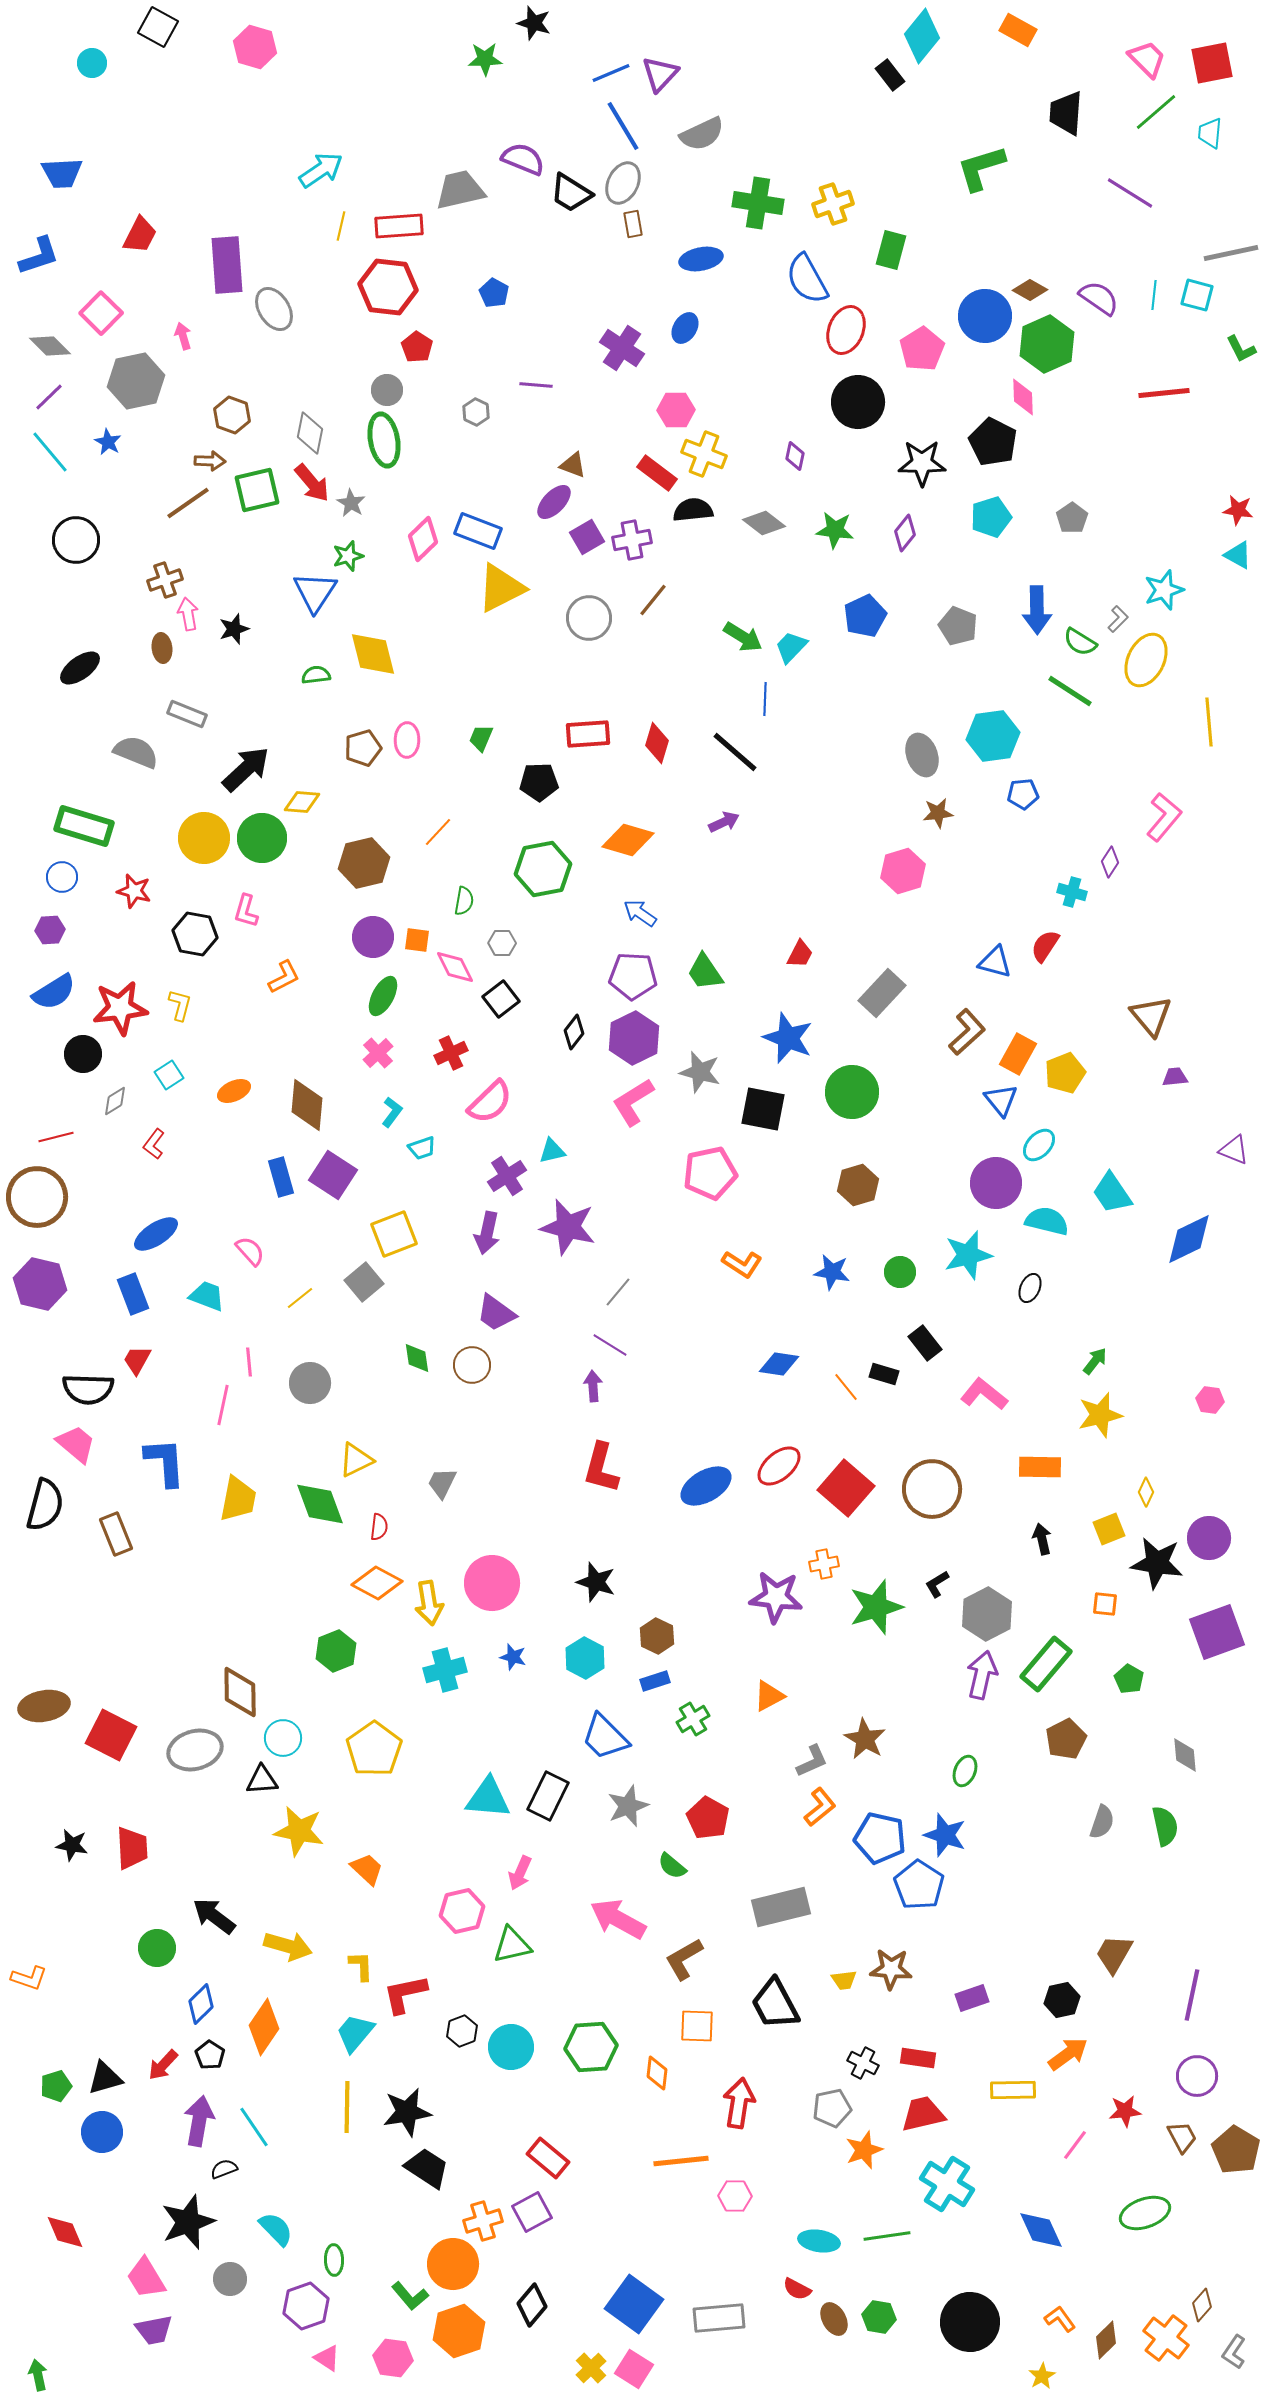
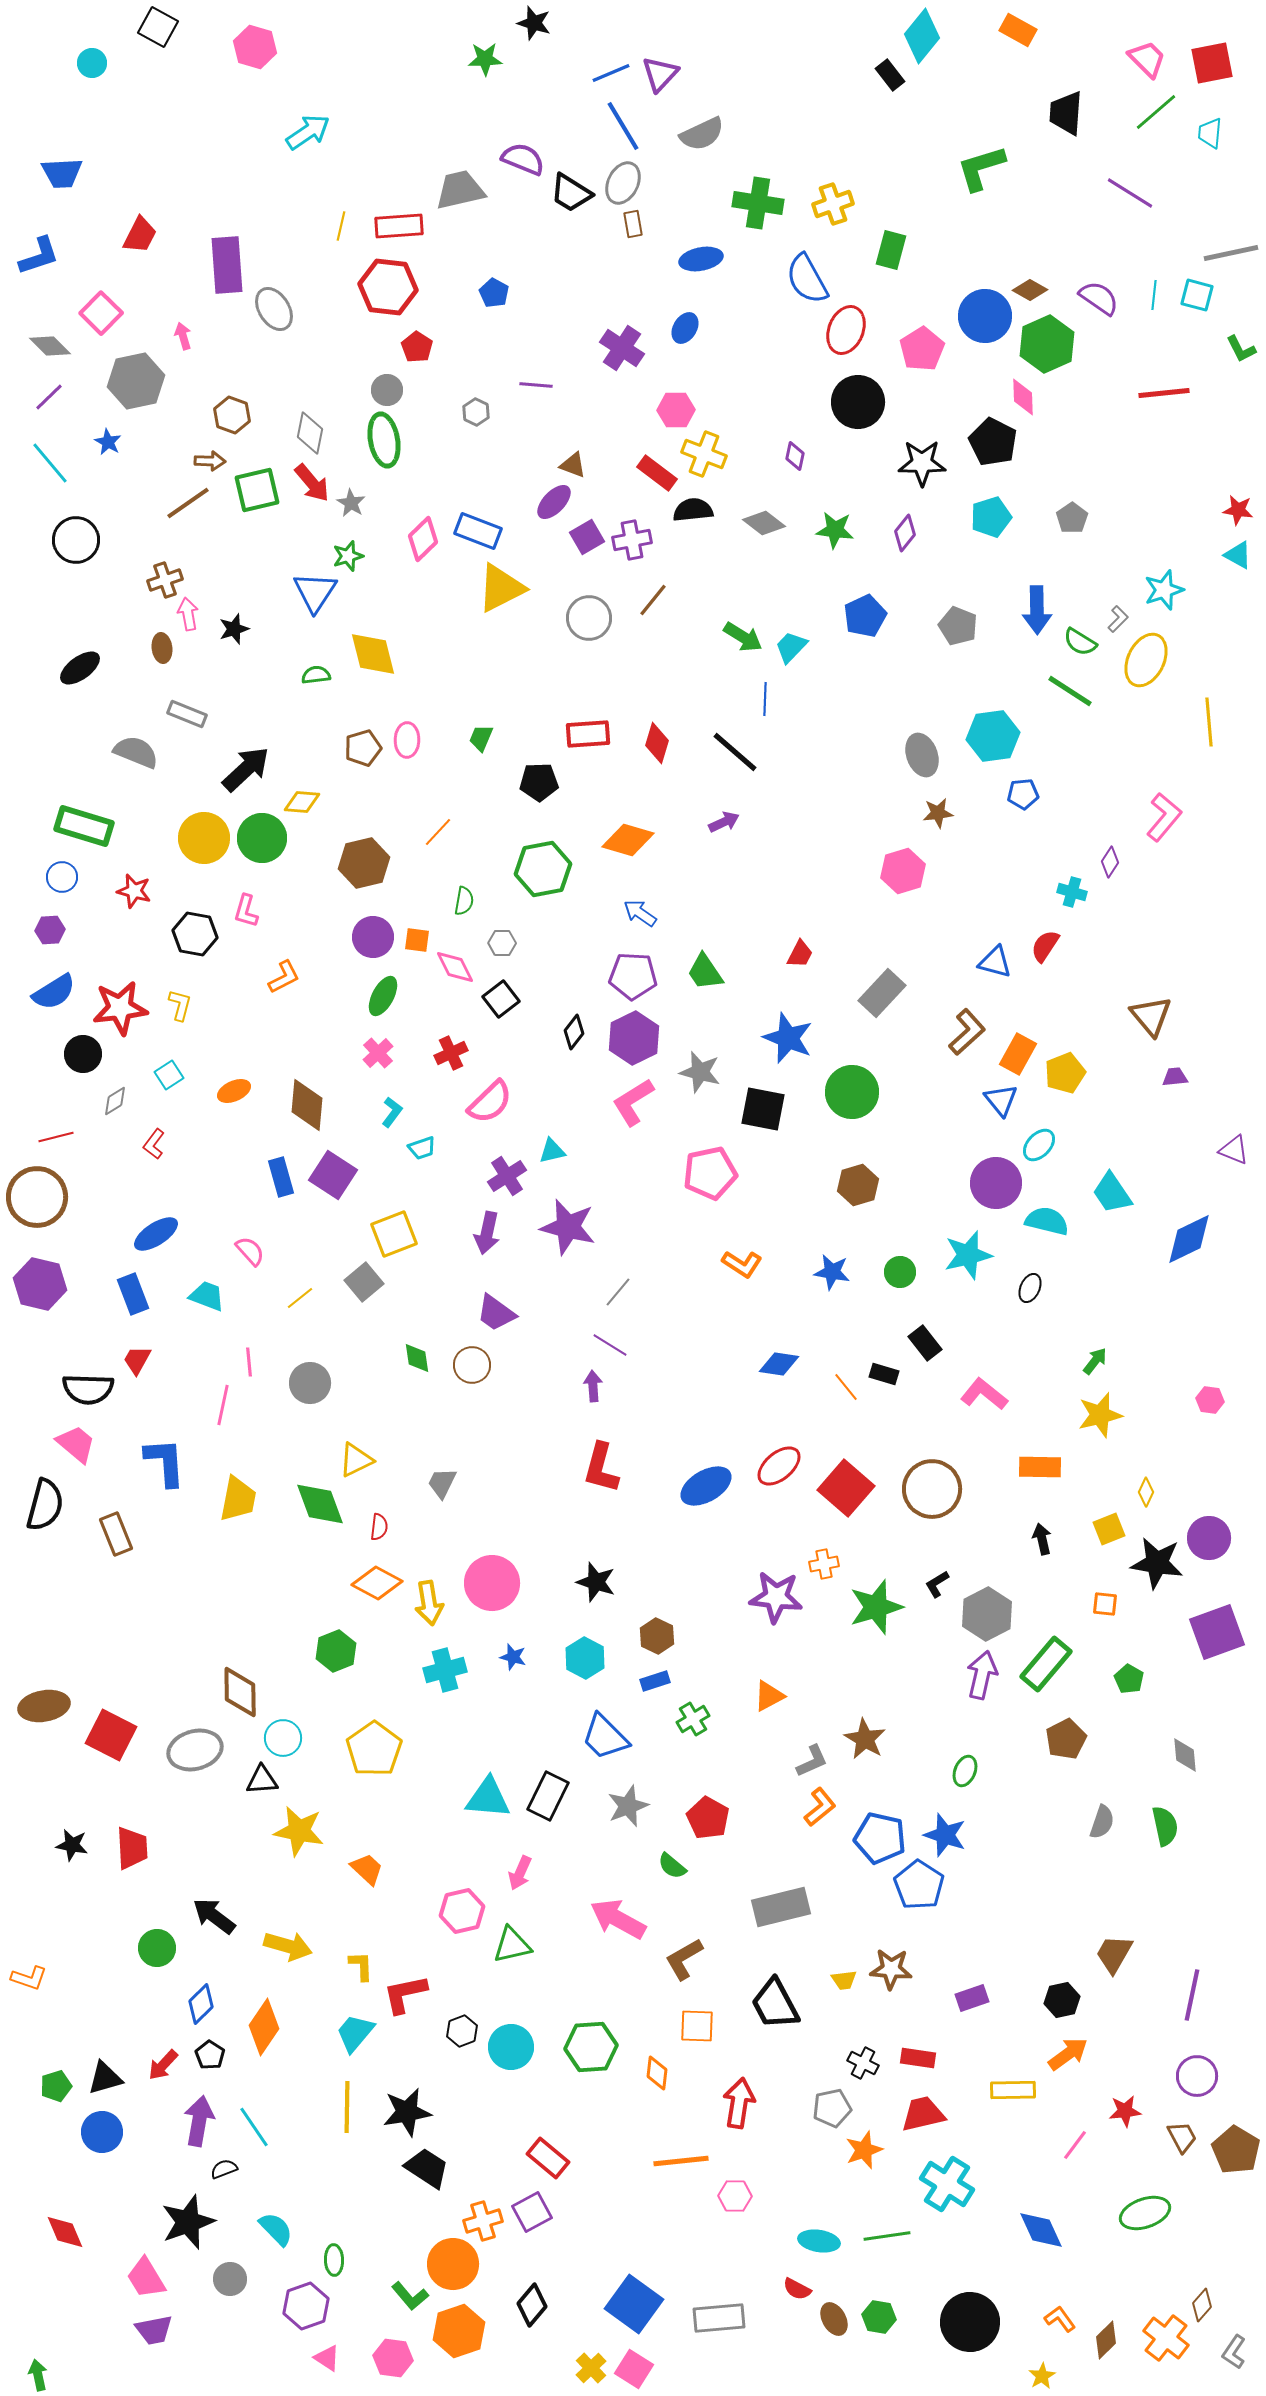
cyan arrow at (321, 170): moved 13 px left, 38 px up
cyan line at (50, 452): moved 11 px down
